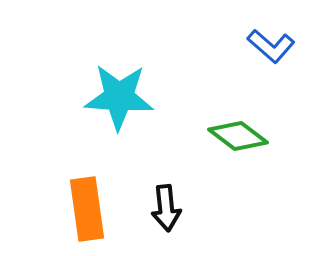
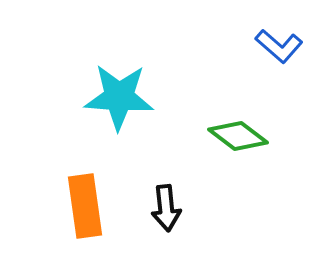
blue L-shape: moved 8 px right
orange rectangle: moved 2 px left, 3 px up
